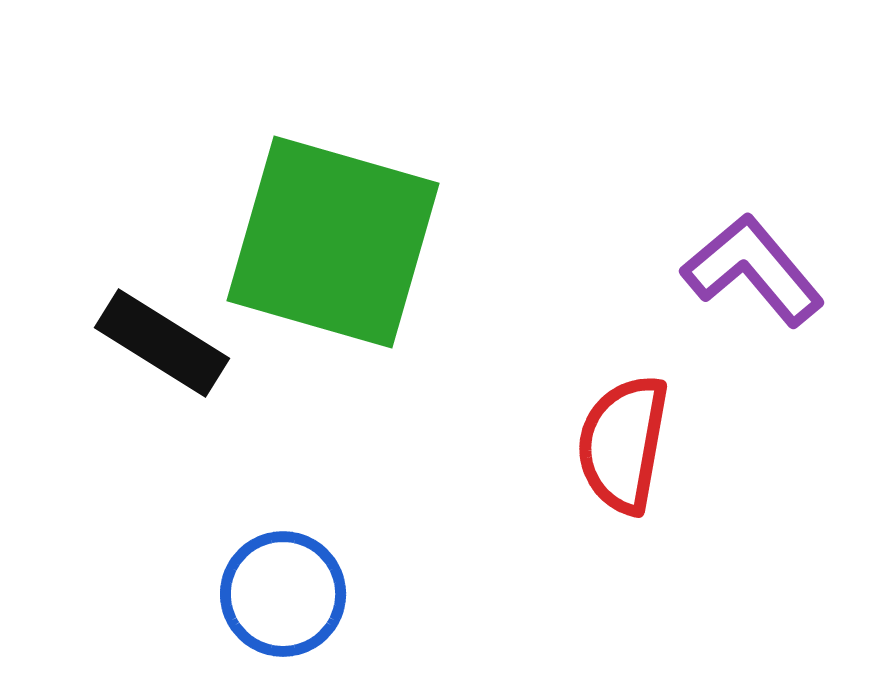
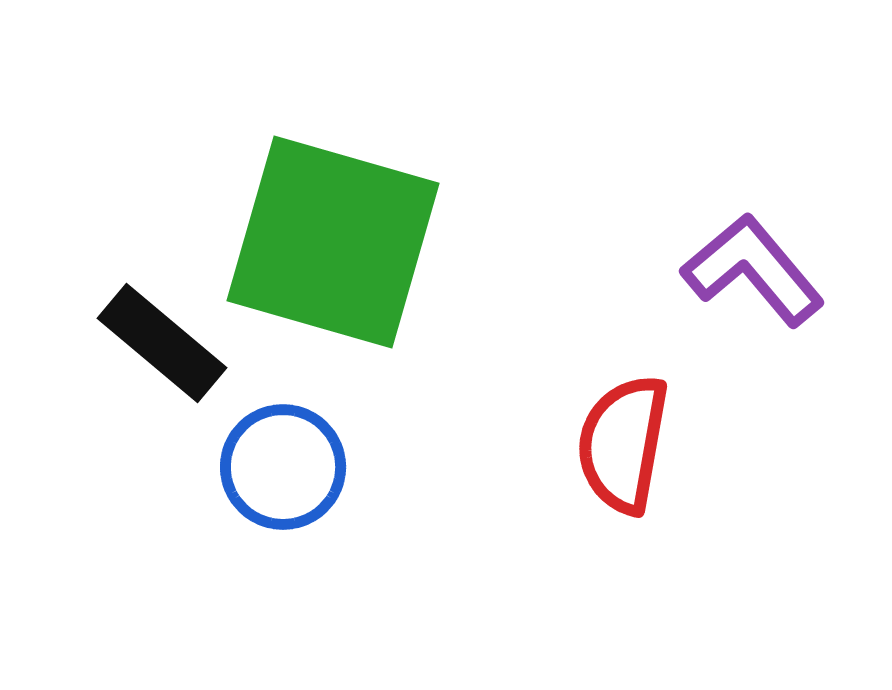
black rectangle: rotated 8 degrees clockwise
blue circle: moved 127 px up
